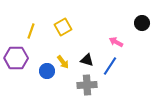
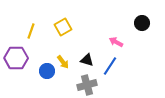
gray cross: rotated 12 degrees counterclockwise
